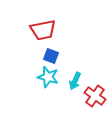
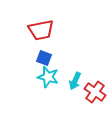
red trapezoid: moved 2 px left
blue square: moved 7 px left, 2 px down
red cross: moved 4 px up
